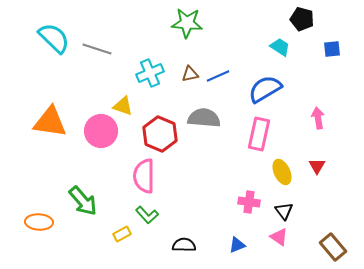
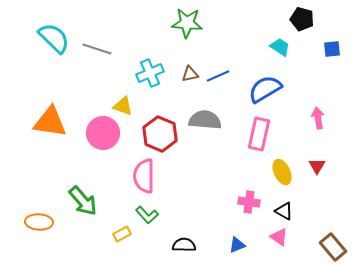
gray semicircle: moved 1 px right, 2 px down
pink circle: moved 2 px right, 2 px down
black triangle: rotated 24 degrees counterclockwise
